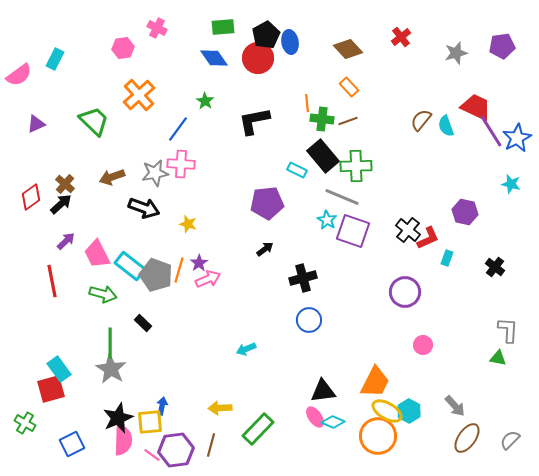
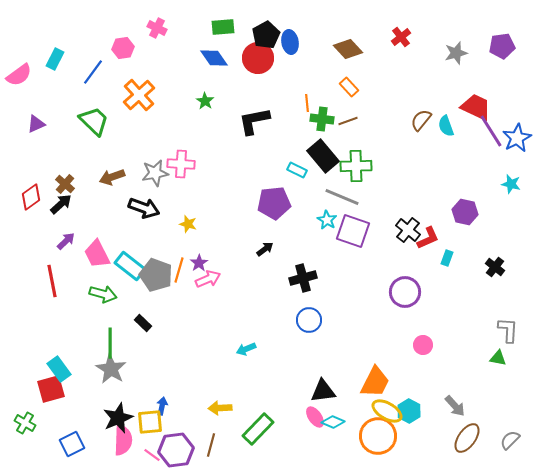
blue line at (178, 129): moved 85 px left, 57 px up
purple pentagon at (267, 203): moved 7 px right
